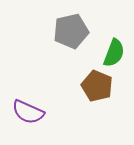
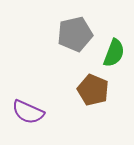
gray pentagon: moved 4 px right, 3 px down
brown pentagon: moved 4 px left, 4 px down
